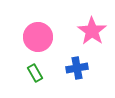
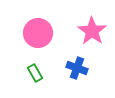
pink circle: moved 4 px up
blue cross: rotated 30 degrees clockwise
